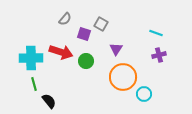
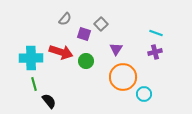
gray square: rotated 16 degrees clockwise
purple cross: moved 4 px left, 3 px up
